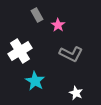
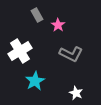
cyan star: rotated 12 degrees clockwise
